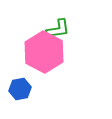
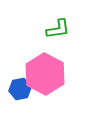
pink hexagon: moved 1 px right, 22 px down
